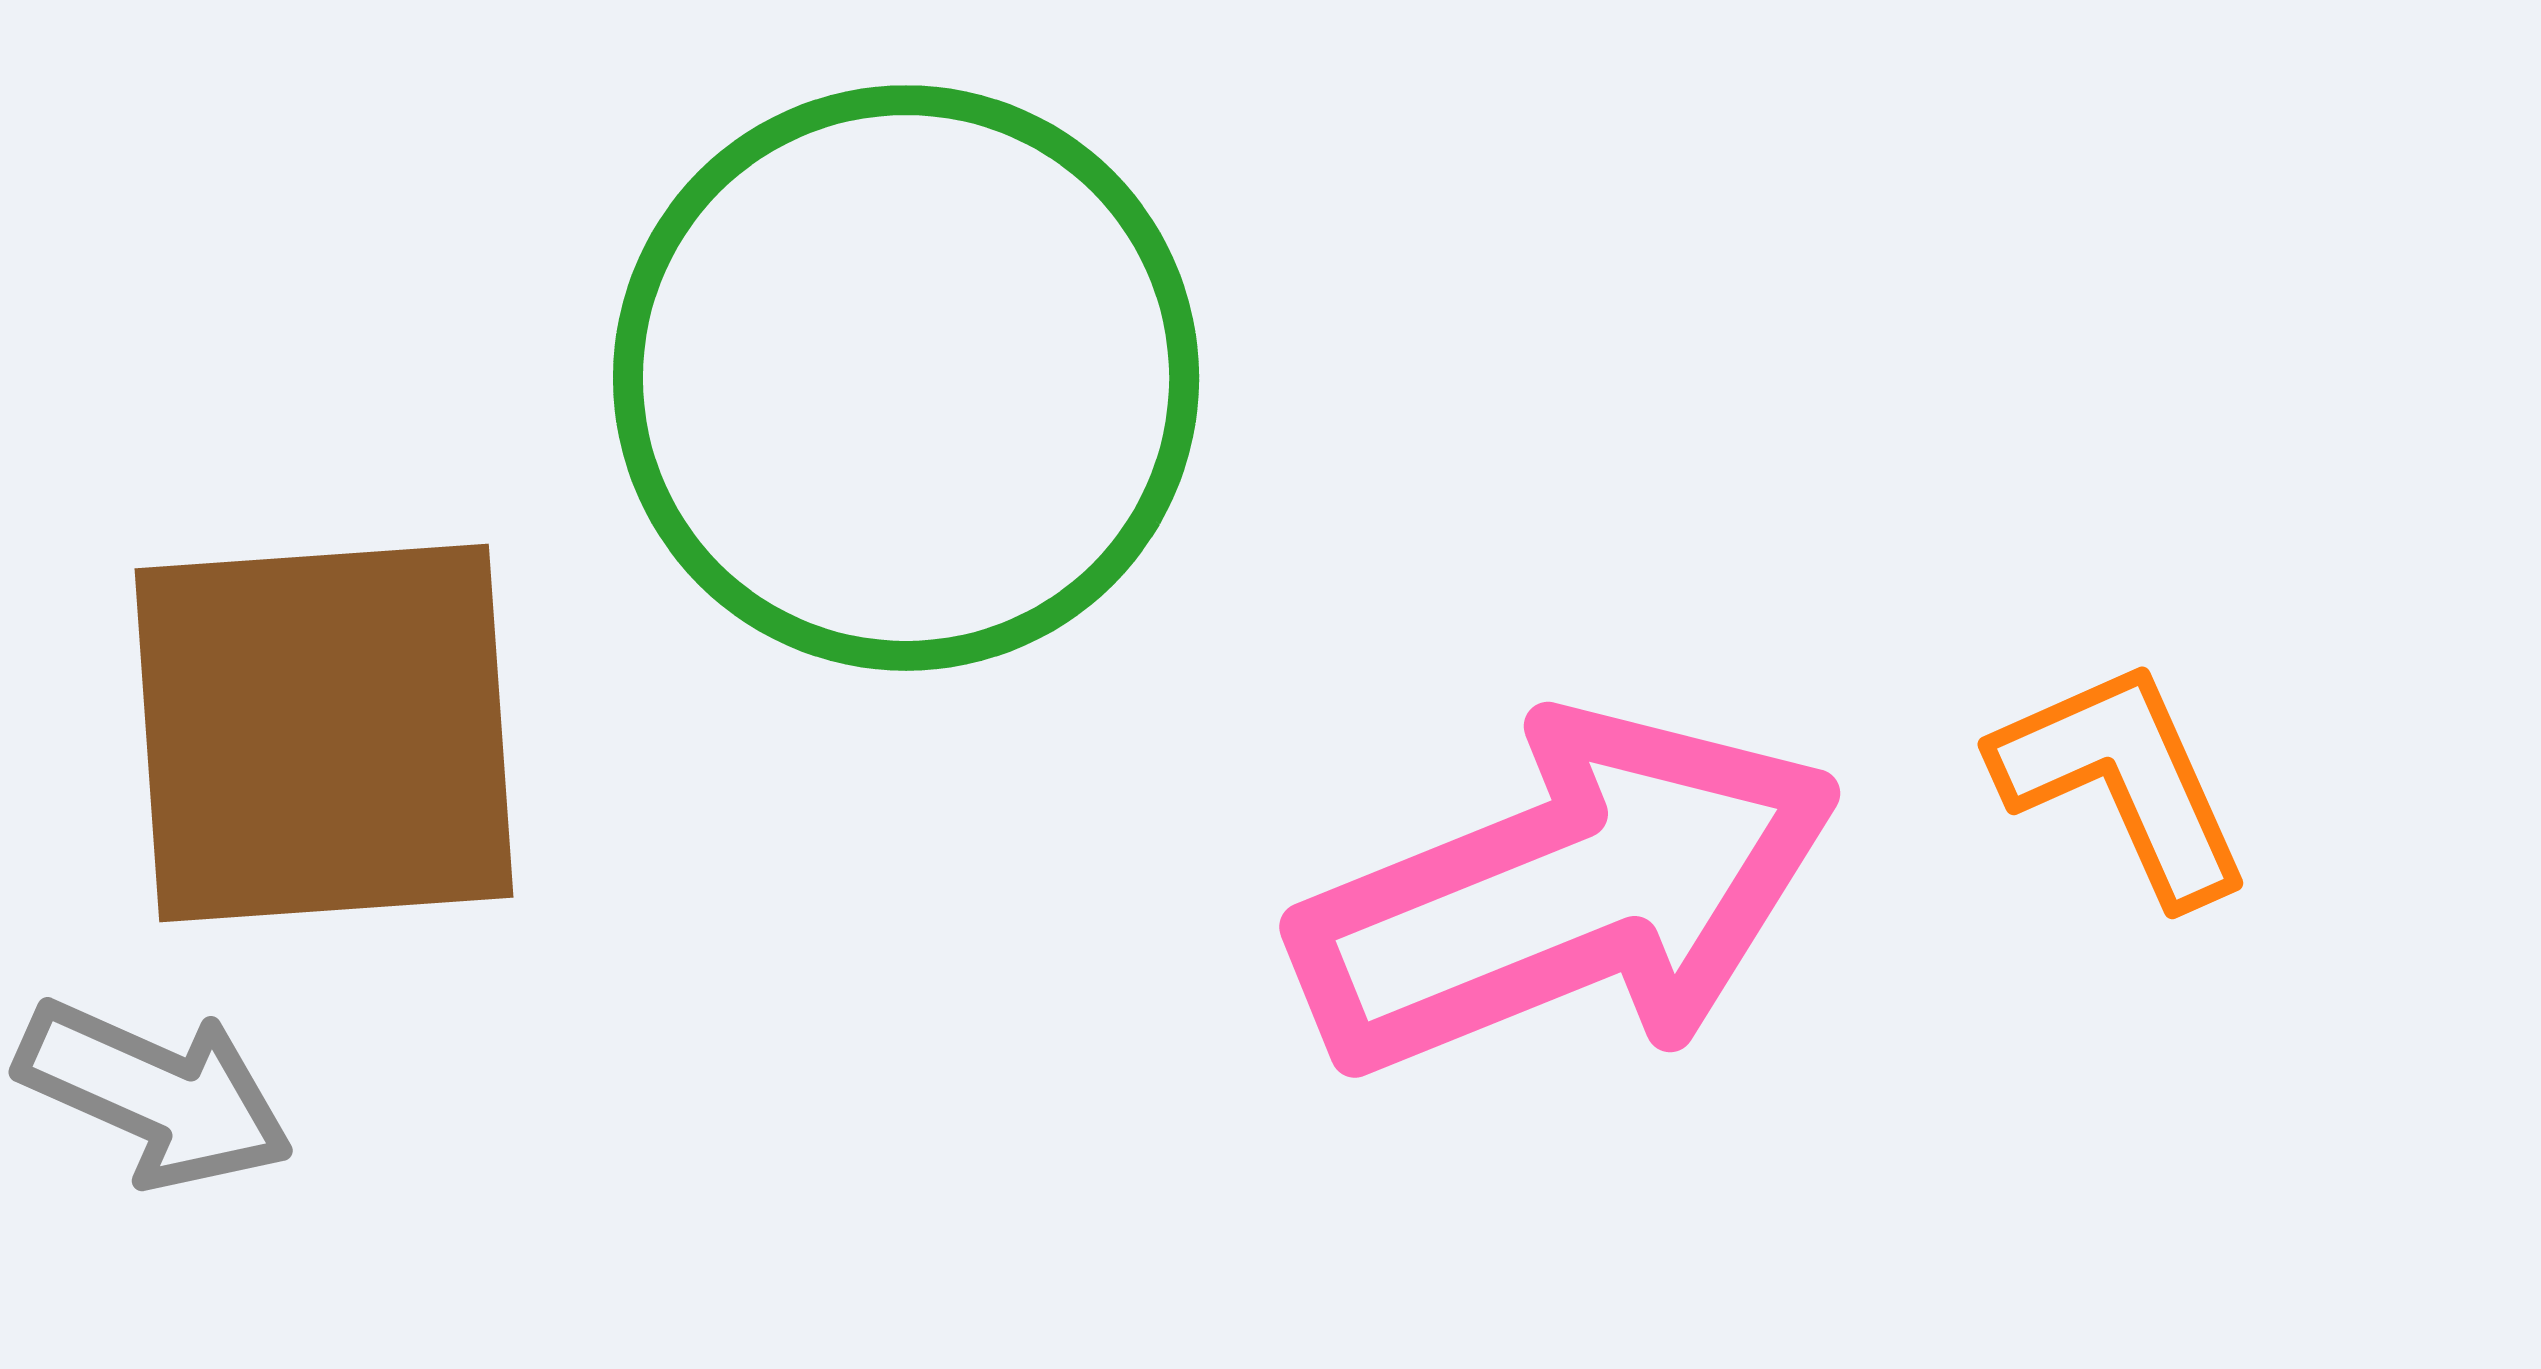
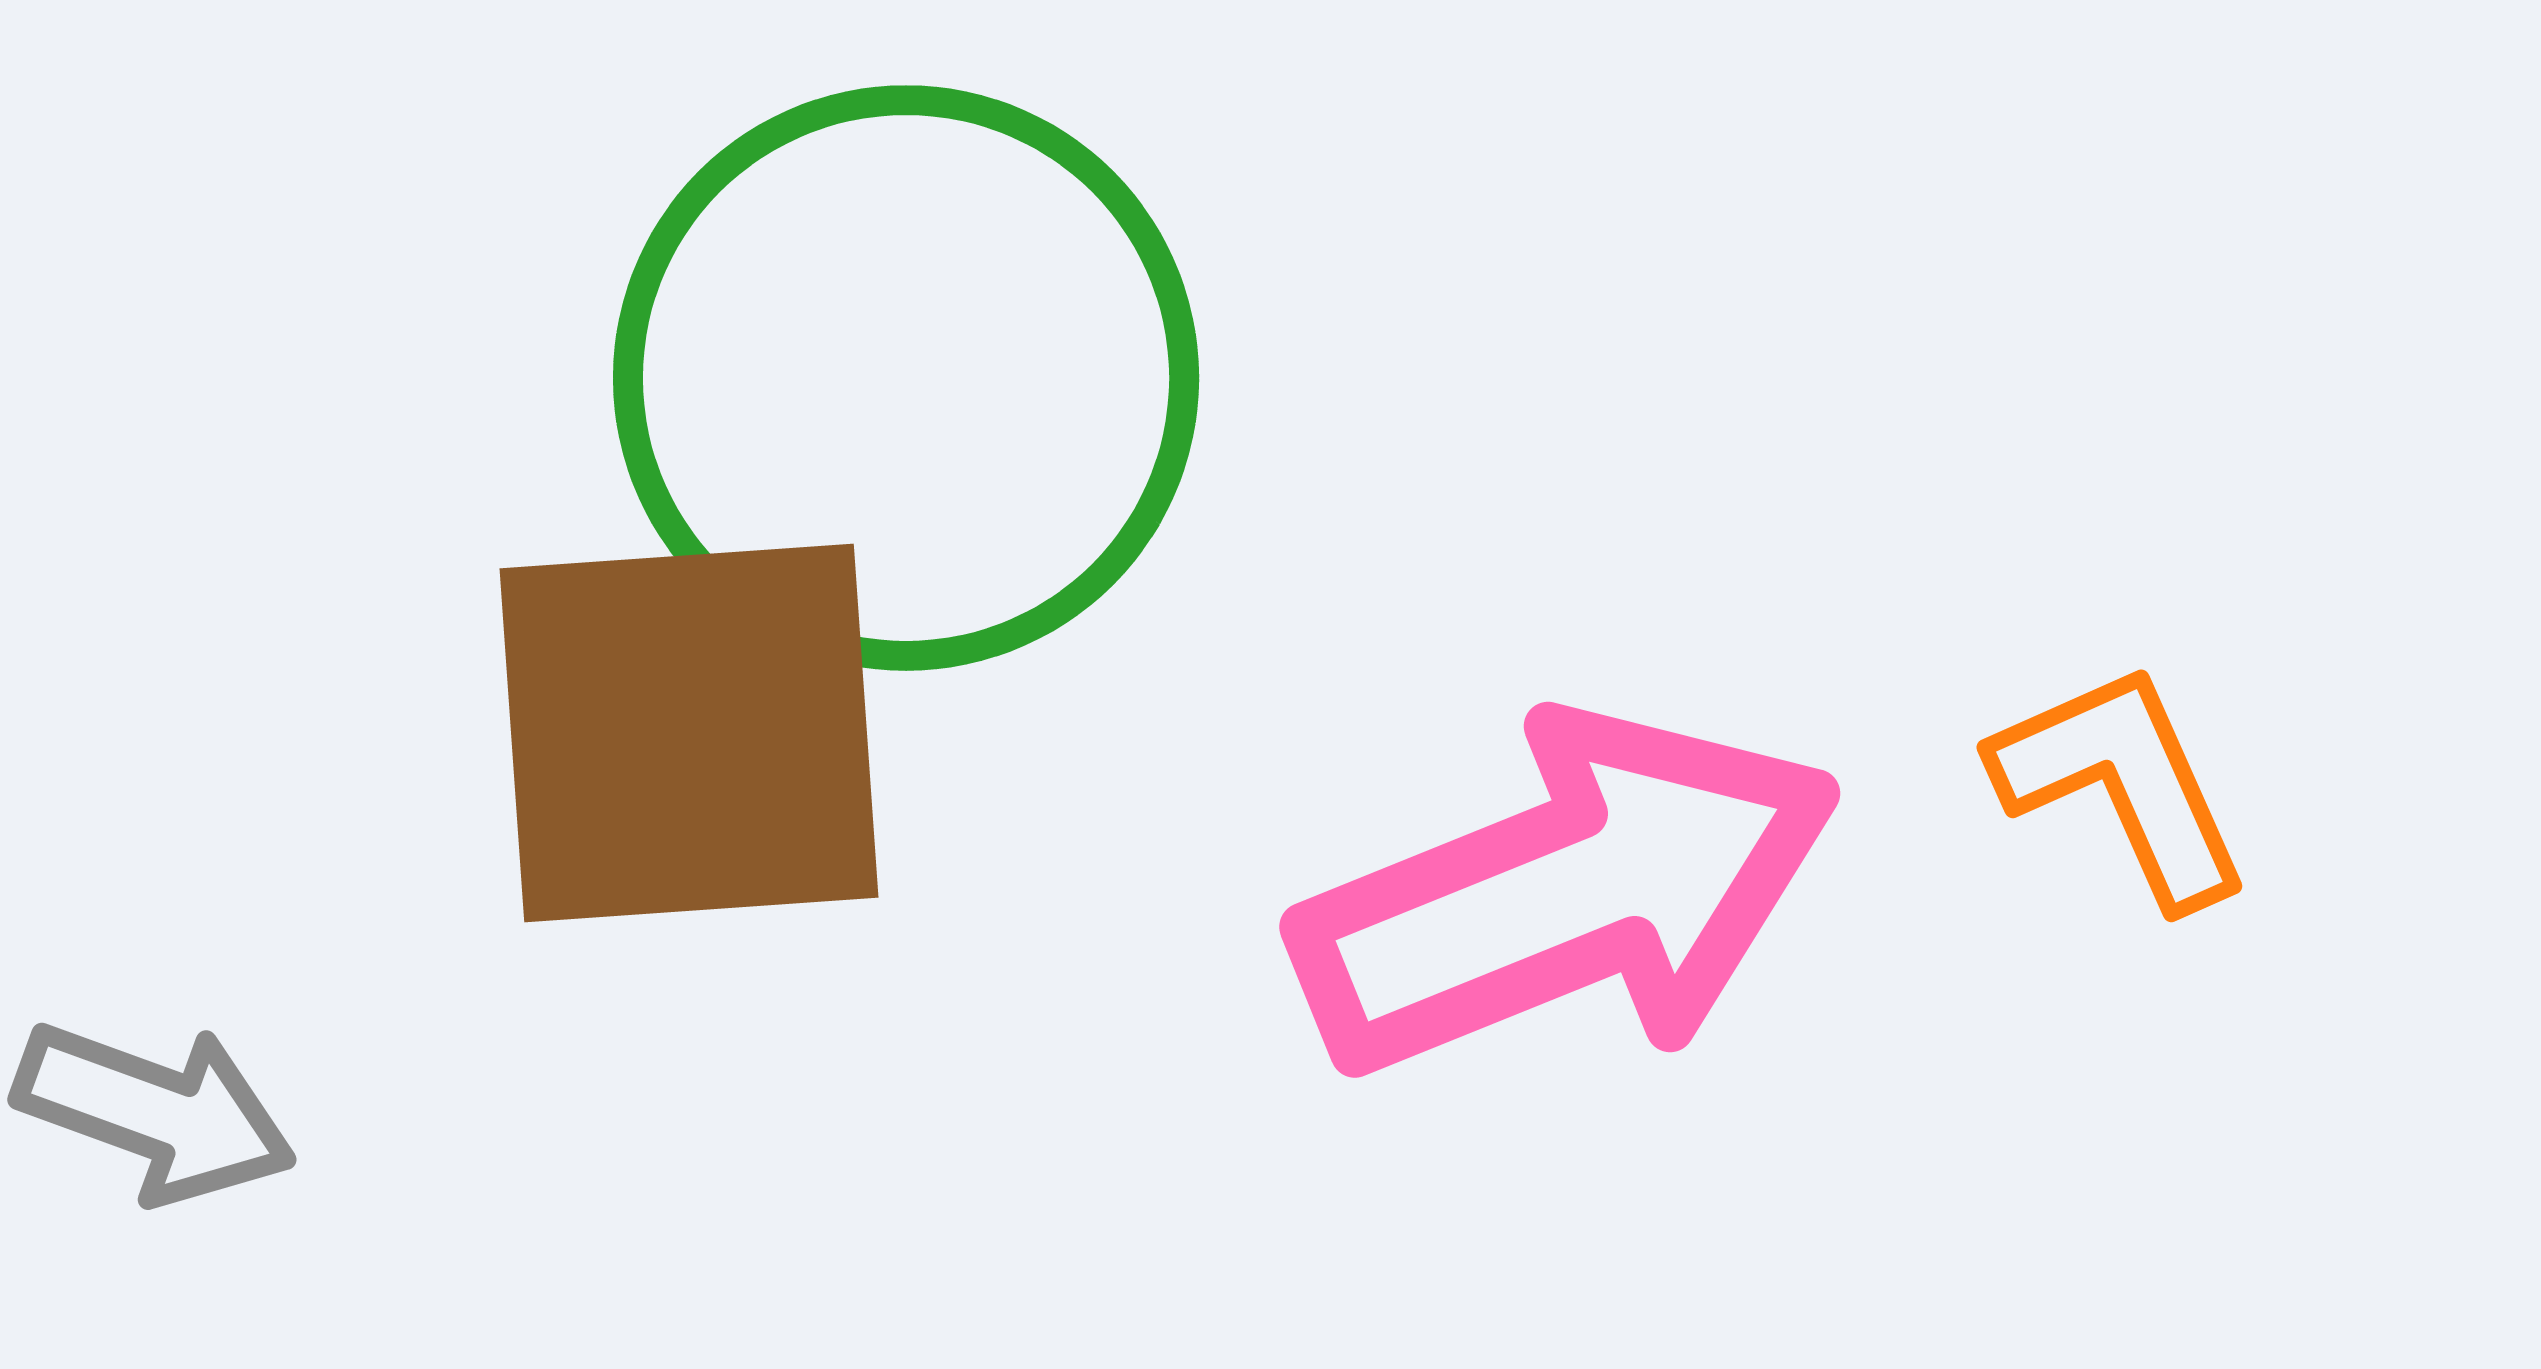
brown square: moved 365 px right
orange L-shape: moved 1 px left, 3 px down
gray arrow: moved 18 px down; rotated 4 degrees counterclockwise
